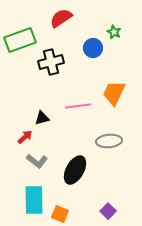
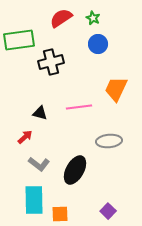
green star: moved 21 px left, 14 px up
green rectangle: moved 1 px left; rotated 12 degrees clockwise
blue circle: moved 5 px right, 4 px up
orange trapezoid: moved 2 px right, 4 px up
pink line: moved 1 px right, 1 px down
black triangle: moved 2 px left, 5 px up; rotated 28 degrees clockwise
gray L-shape: moved 2 px right, 3 px down
orange square: rotated 24 degrees counterclockwise
